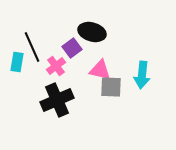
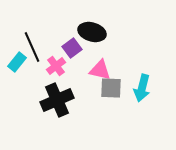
cyan rectangle: rotated 30 degrees clockwise
cyan arrow: moved 13 px down; rotated 8 degrees clockwise
gray square: moved 1 px down
